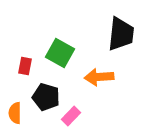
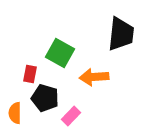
red rectangle: moved 5 px right, 8 px down
orange arrow: moved 5 px left
black pentagon: moved 1 px left, 1 px down
